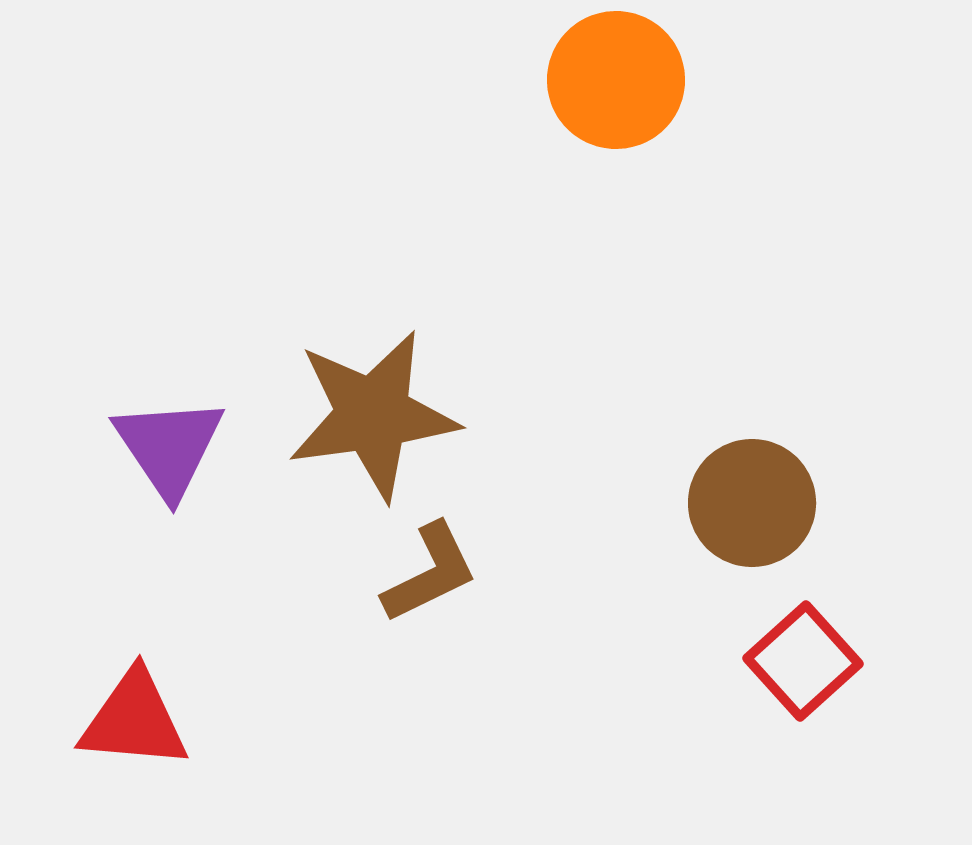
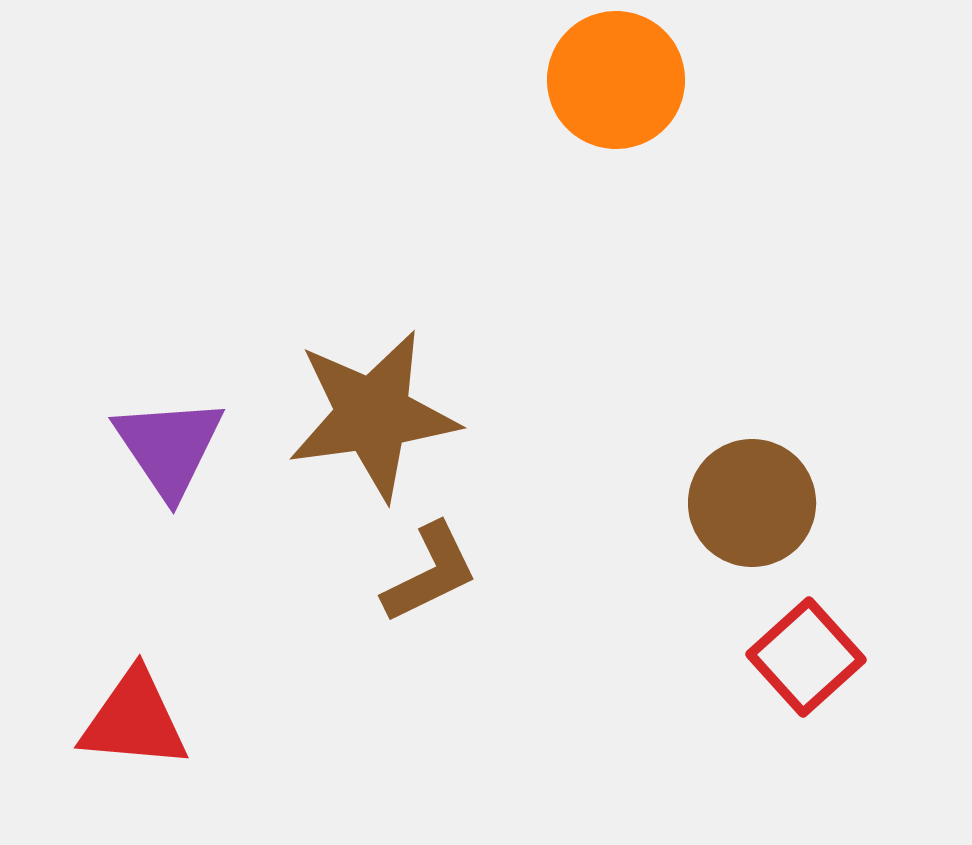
red square: moved 3 px right, 4 px up
